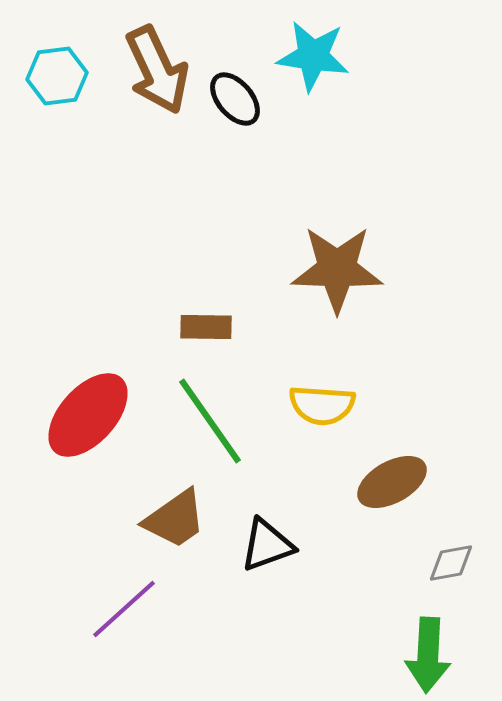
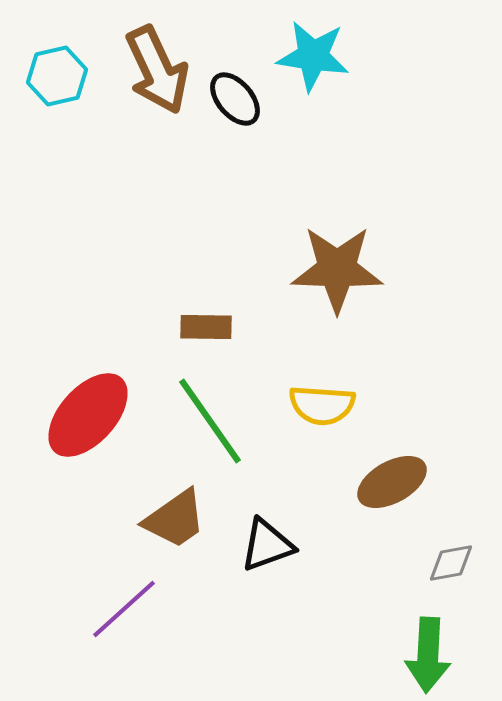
cyan hexagon: rotated 6 degrees counterclockwise
